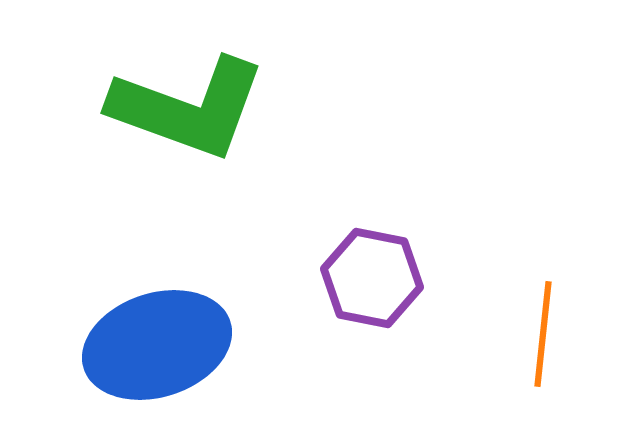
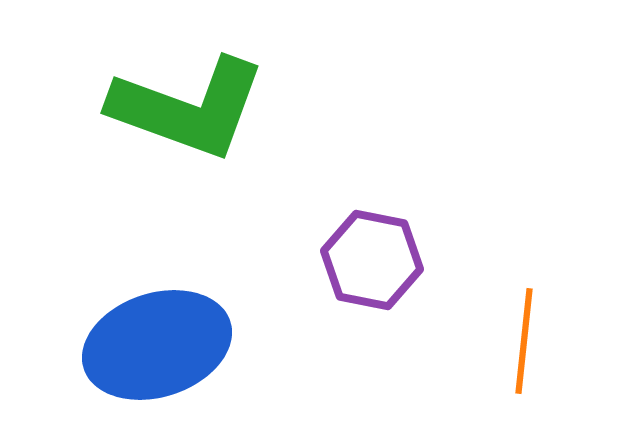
purple hexagon: moved 18 px up
orange line: moved 19 px left, 7 px down
